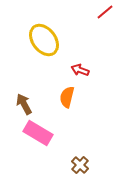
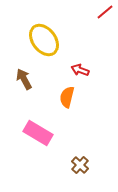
brown arrow: moved 25 px up
